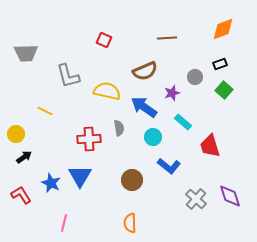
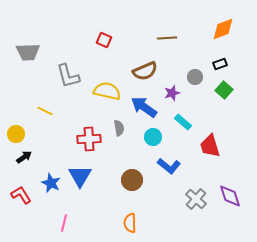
gray trapezoid: moved 2 px right, 1 px up
